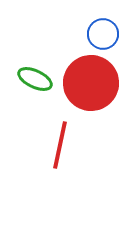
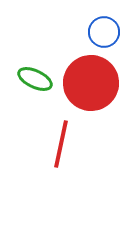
blue circle: moved 1 px right, 2 px up
red line: moved 1 px right, 1 px up
